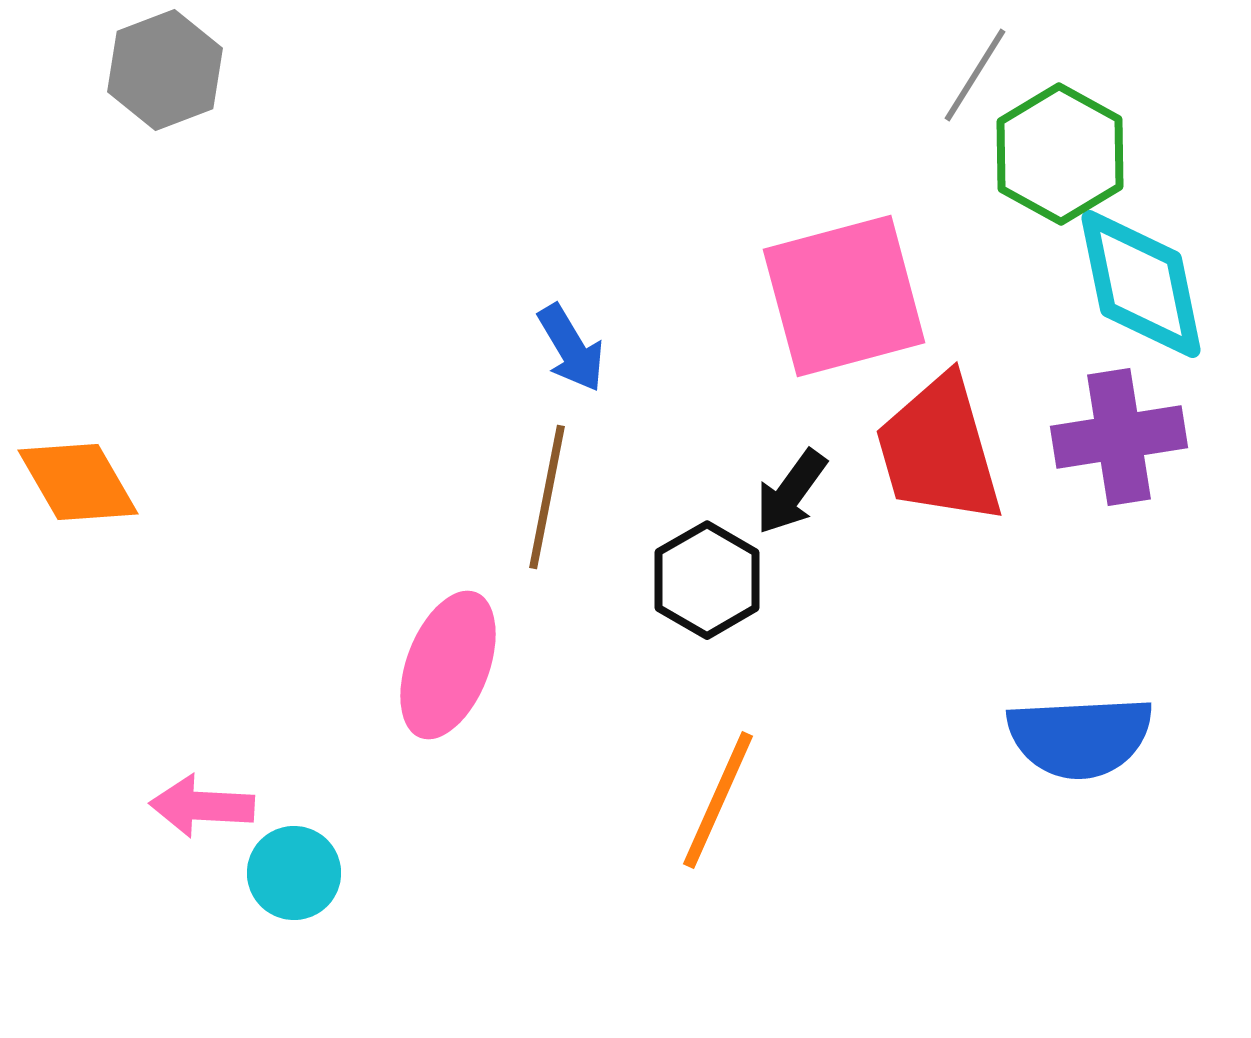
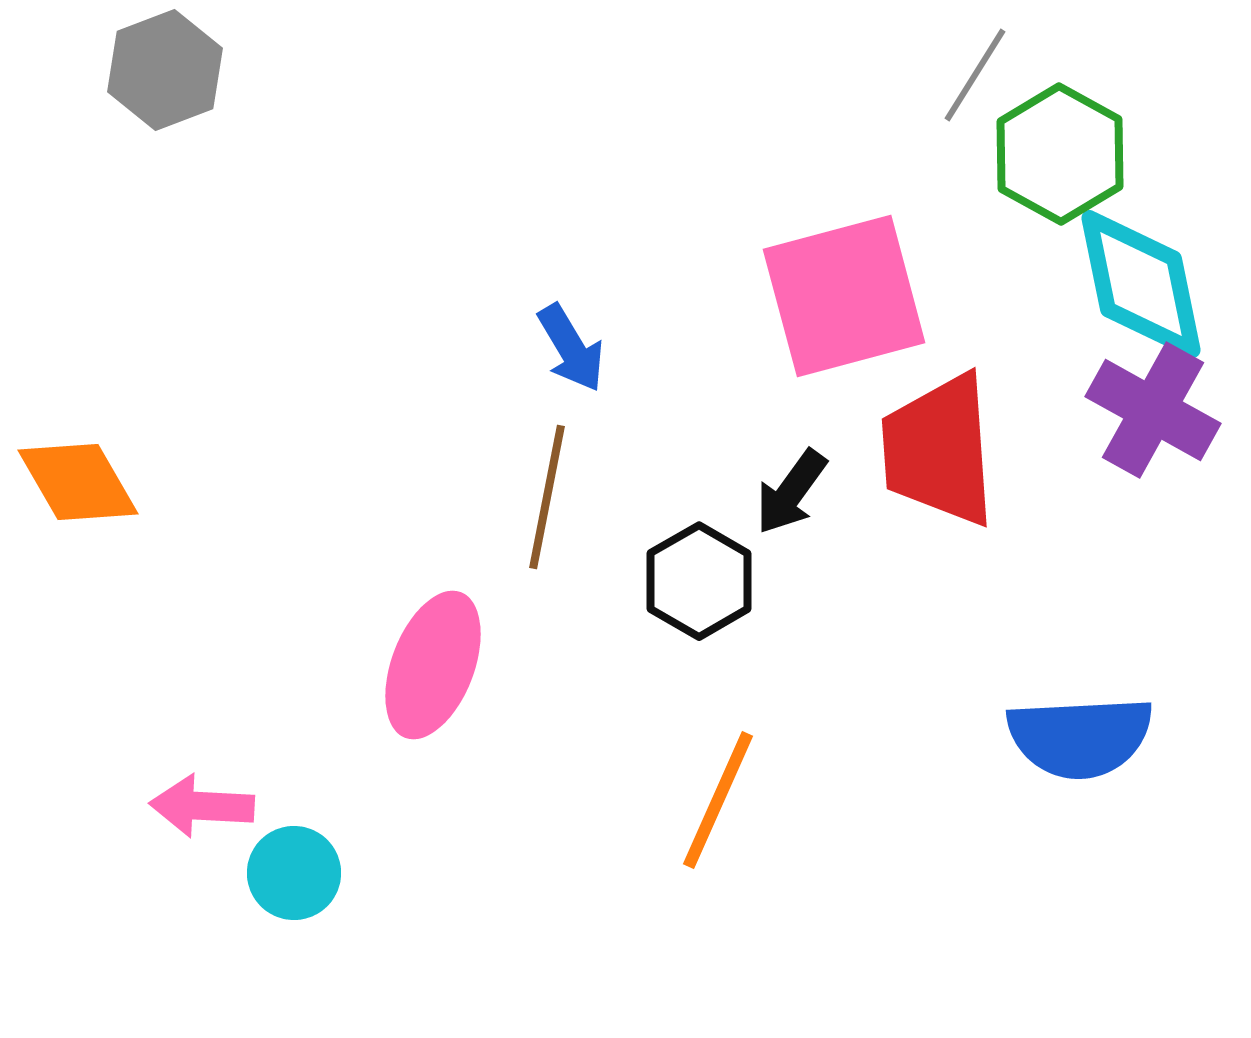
purple cross: moved 34 px right, 27 px up; rotated 38 degrees clockwise
red trapezoid: rotated 12 degrees clockwise
black hexagon: moved 8 px left, 1 px down
pink ellipse: moved 15 px left
